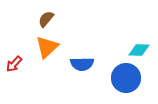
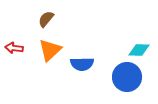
orange triangle: moved 3 px right, 3 px down
red arrow: moved 16 px up; rotated 54 degrees clockwise
blue circle: moved 1 px right, 1 px up
